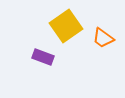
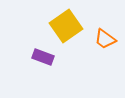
orange trapezoid: moved 2 px right, 1 px down
